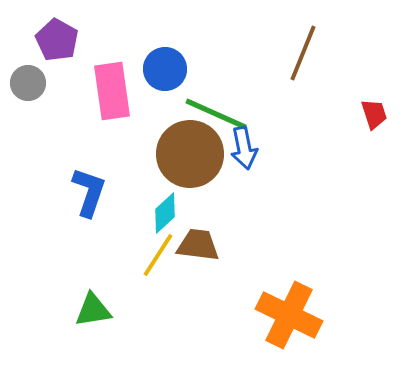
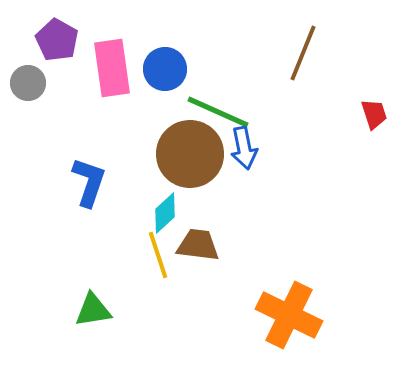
pink rectangle: moved 23 px up
green line: moved 2 px right, 2 px up
blue L-shape: moved 10 px up
yellow line: rotated 51 degrees counterclockwise
